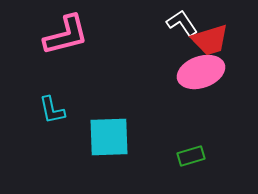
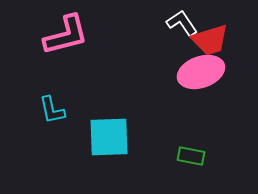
green rectangle: rotated 28 degrees clockwise
